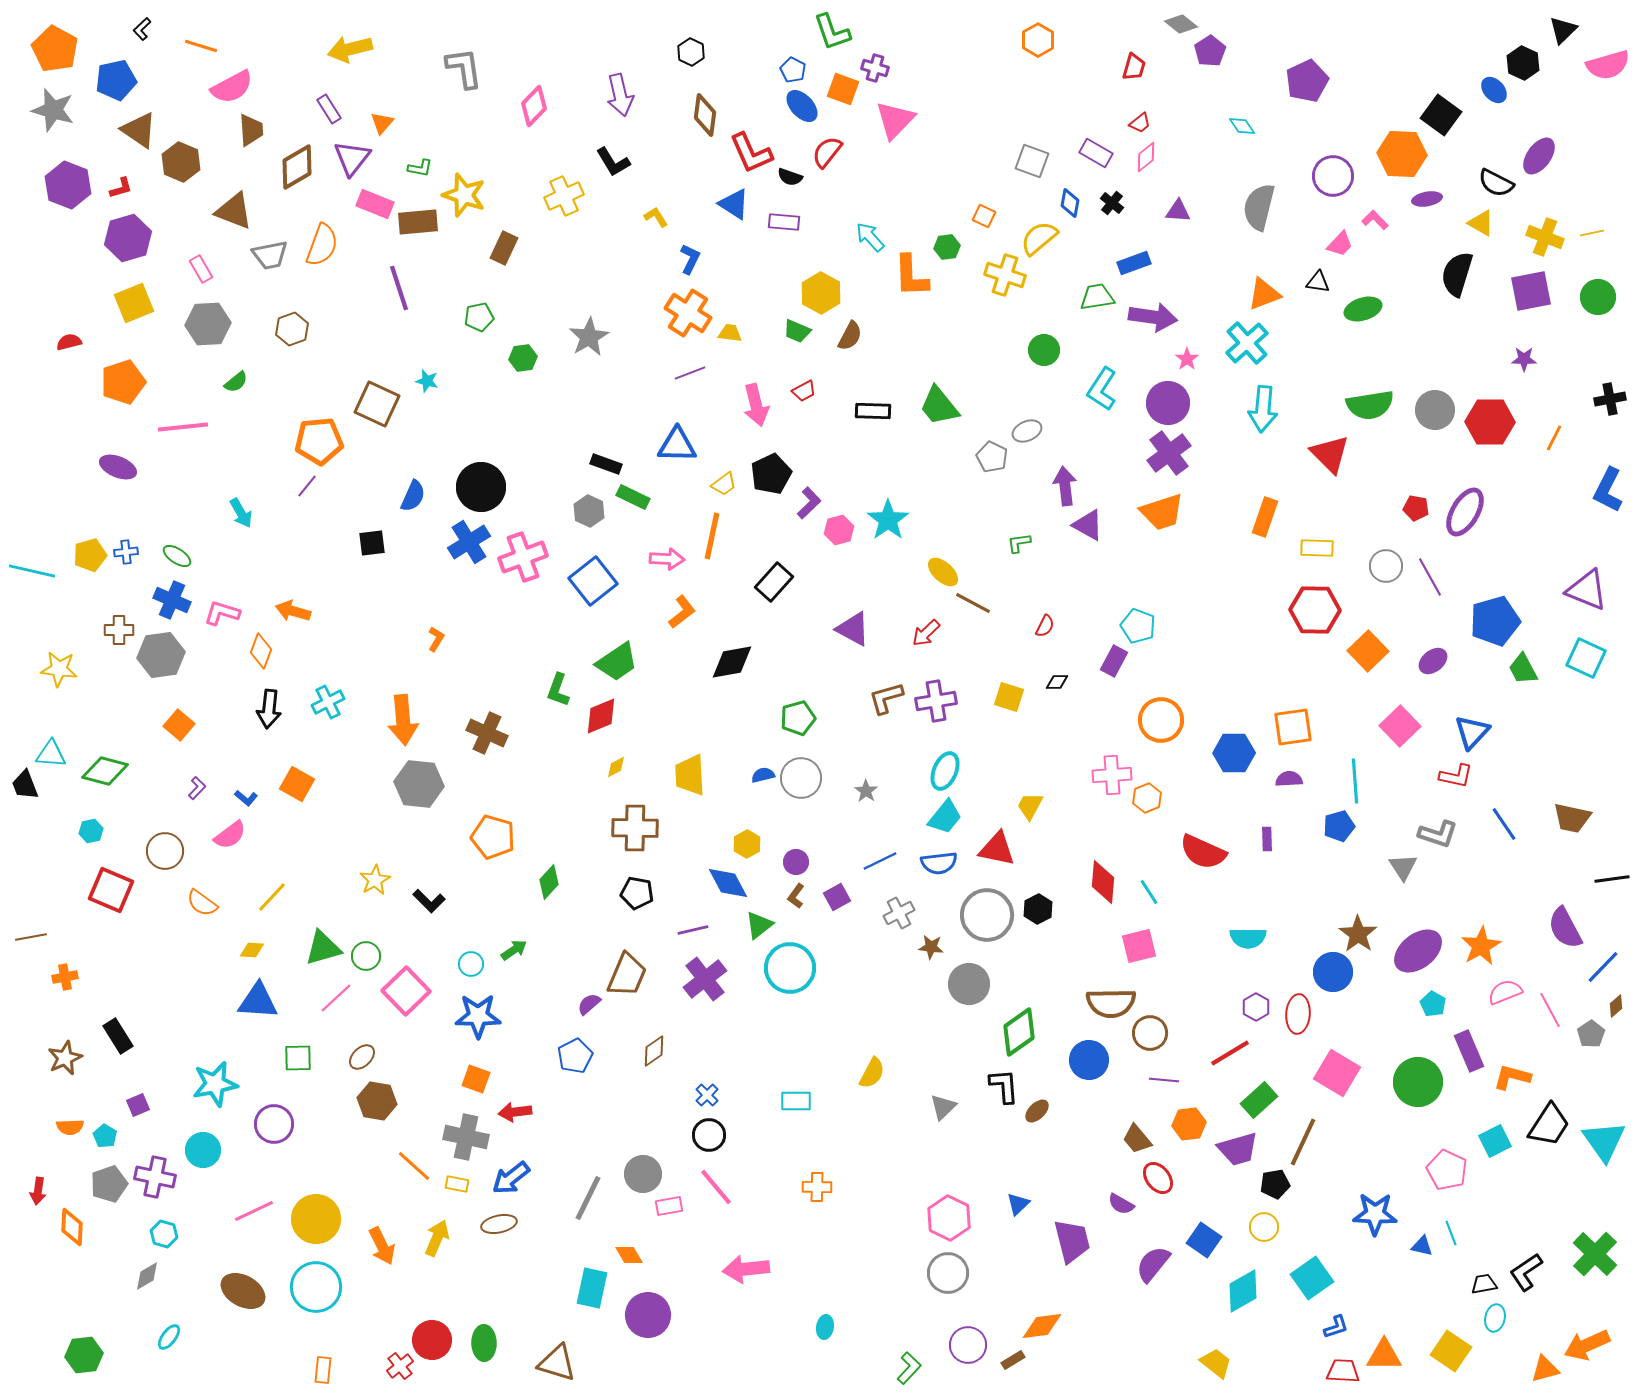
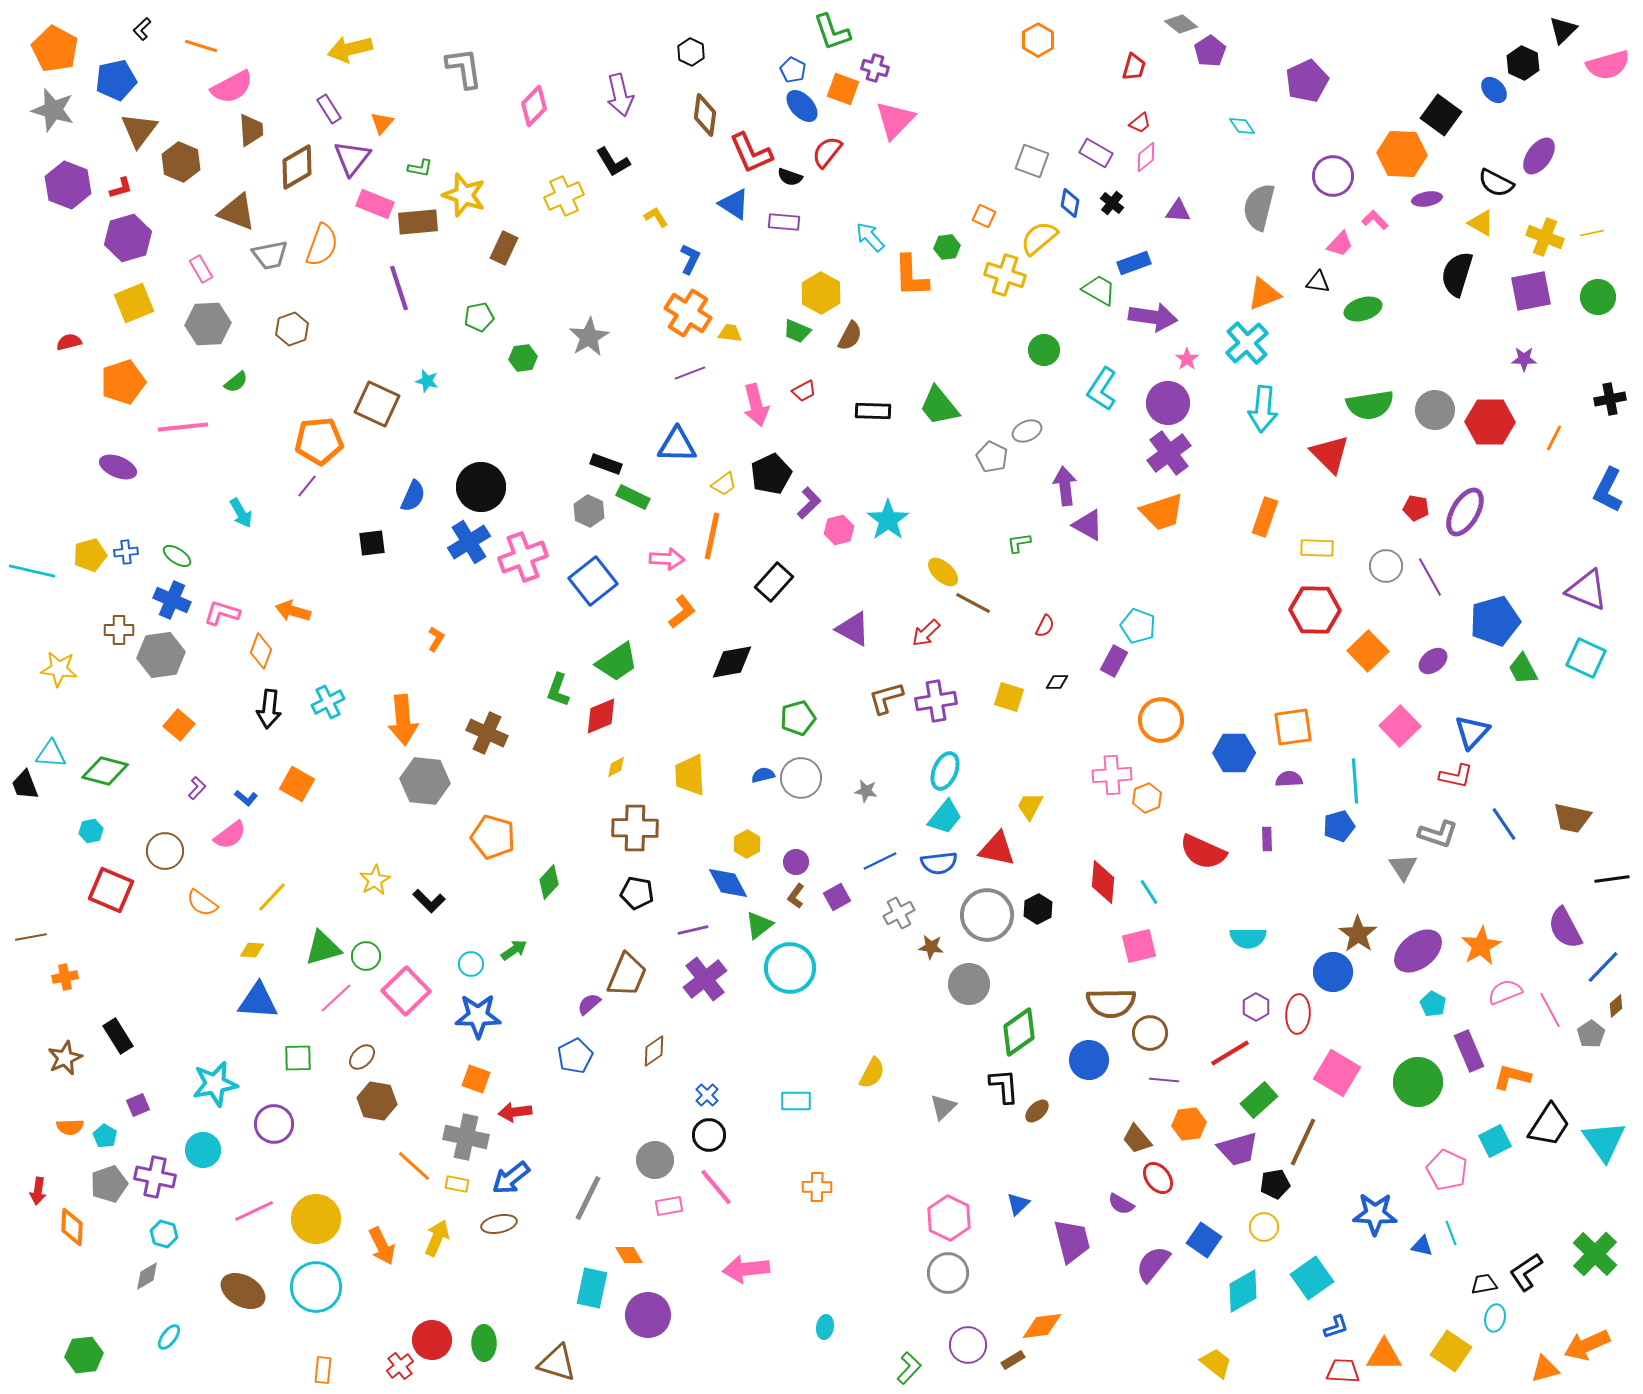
brown triangle at (139, 130): rotated 33 degrees clockwise
brown triangle at (234, 211): moved 3 px right, 1 px down
green trapezoid at (1097, 297): moved 2 px right, 7 px up; rotated 39 degrees clockwise
gray hexagon at (419, 784): moved 6 px right, 3 px up
gray star at (866, 791): rotated 25 degrees counterclockwise
gray circle at (643, 1174): moved 12 px right, 14 px up
